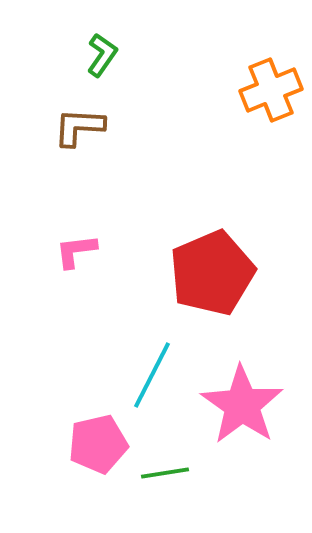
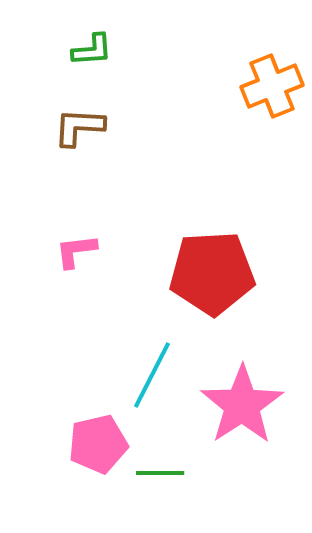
green L-shape: moved 10 px left, 5 px up; rotated 51 degrees clockwise
orange cross: moved 1 px right, 4 px up
red pentagon: rotated 20 degrees clockwise
pink star: rotated 4 degrees clockwise
green line: moved 5 px left; rotated 9 degrees clockwise
